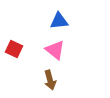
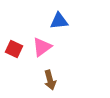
pink triangle: moved 13 px left, 3 px up; rotated 45 degrees clockwise
